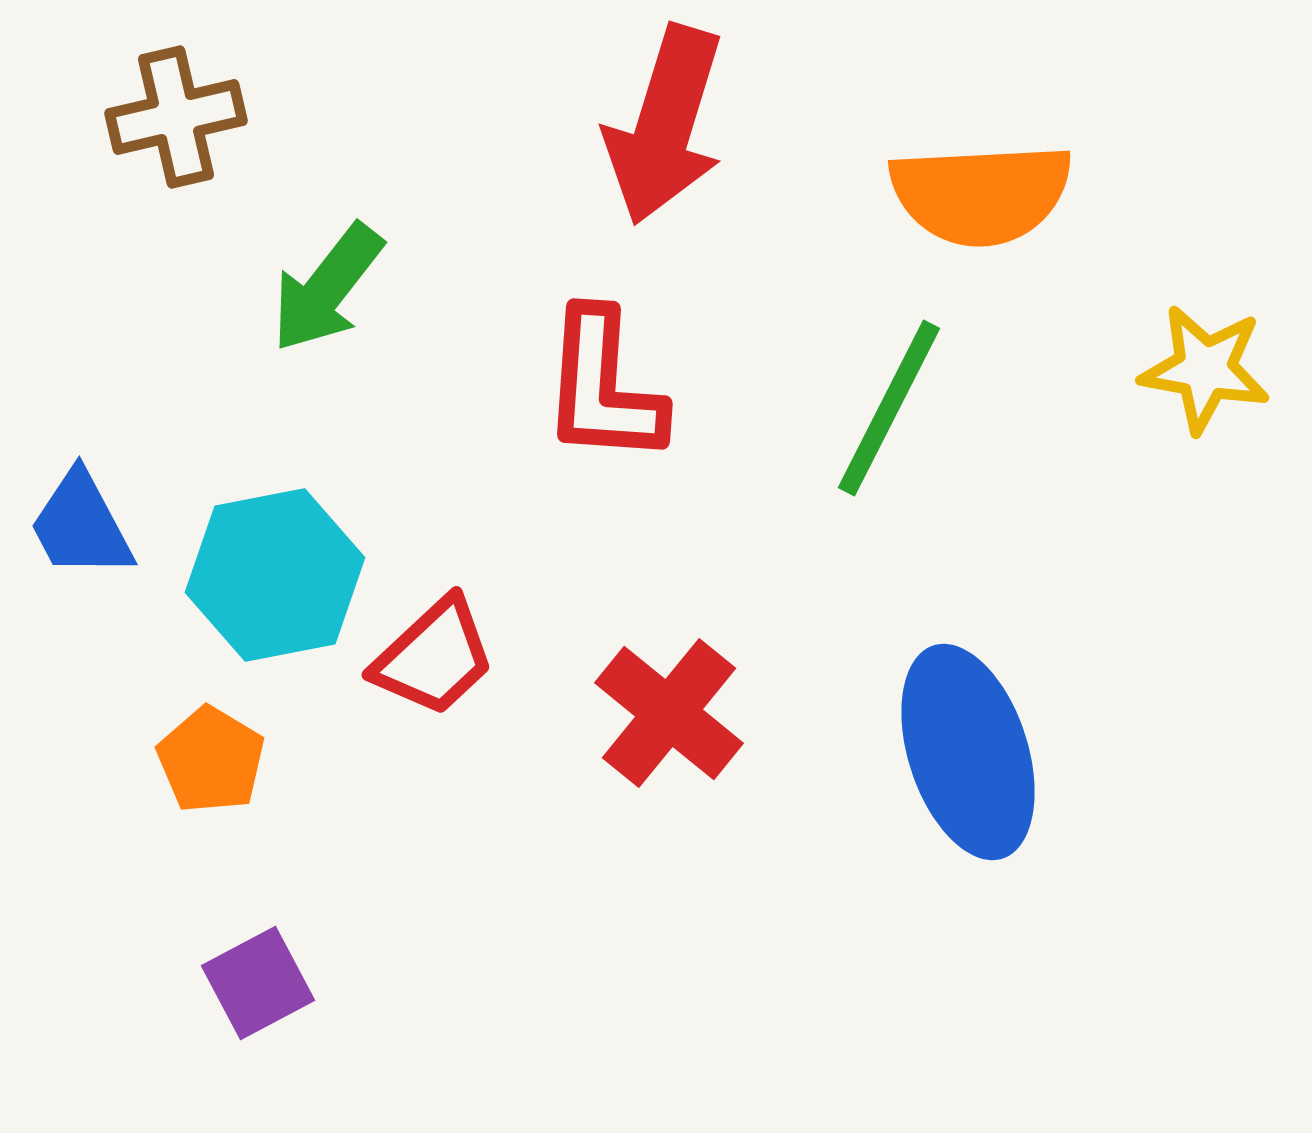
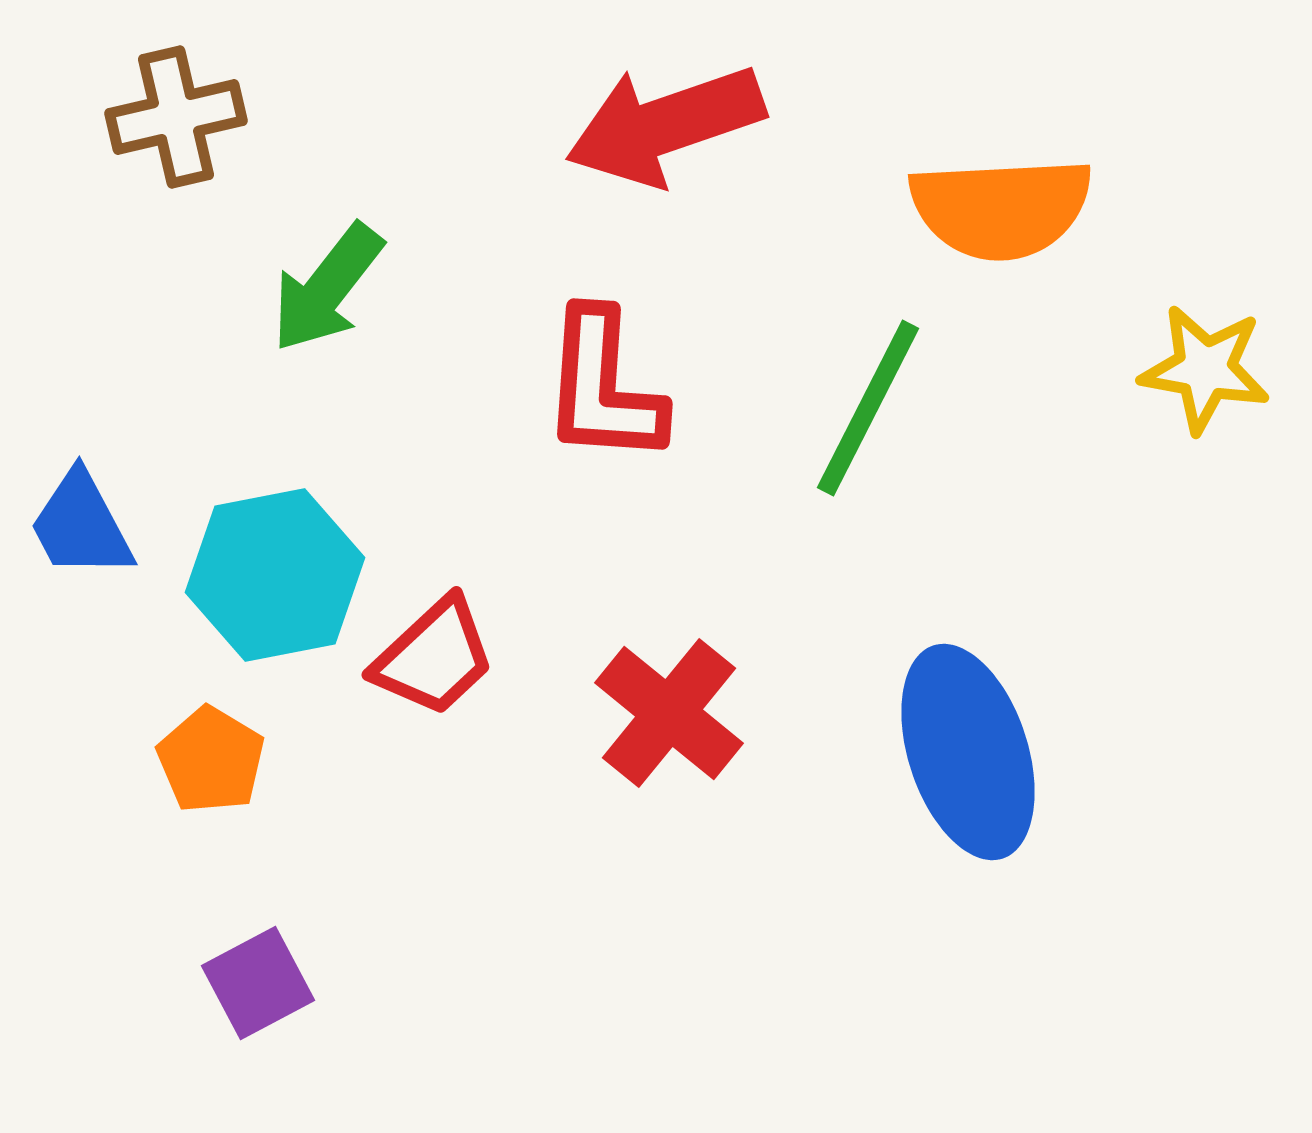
red arrow: rotated 54 degrees clockwise
orange semicircle: moved 20 px right, 14 px down
green line: moved 21 px left
